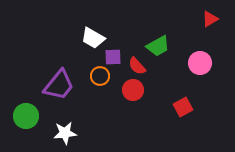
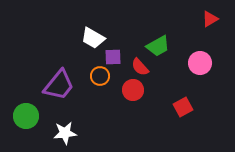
red semicircle: moved 3 px right, 1 px down
